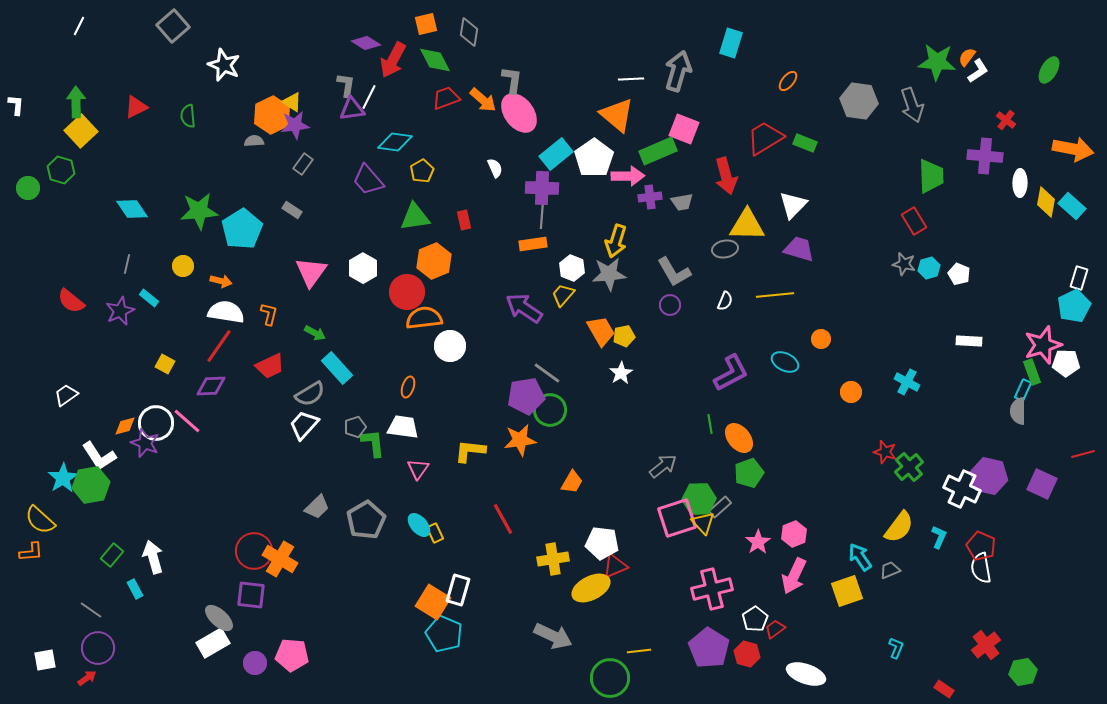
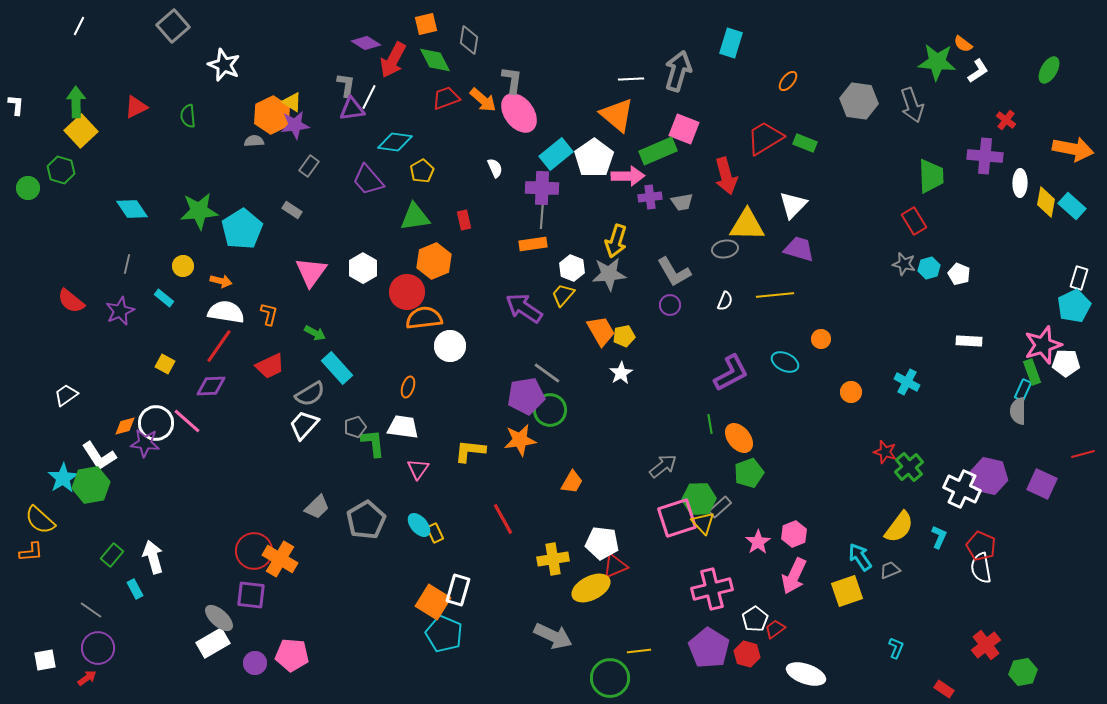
gray diamond at (469, 32): moved 8 px down
orange semicircle at (967, 57): moved 4 px left, 13 px up; rotated 90 degrees counterclockwise
gray rectangle at (303, 164): moved 6 px right, 2 px down
cyan rectangle at (149, 298): moved 15 px right
purple star at (145, 443): rotated 16 degrees counterclockwise
